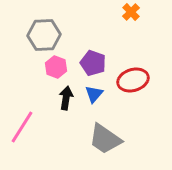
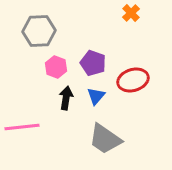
orange cross: moved 1 px down
gray hexagon: moved 5 px left, 4 px up
blue triangle: moved 2 px right, 2 px down
pink line: rotated 52 degrees clockwise
